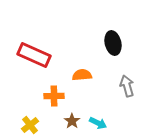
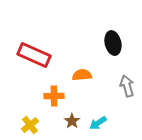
cyan arrow: rotated 120 degrees clockwise
